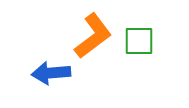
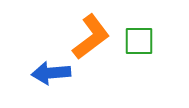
orange L-shape: moved 2 px left, 1 px down
